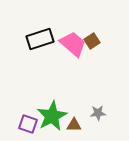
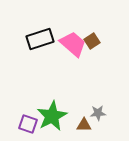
brown triangle: moved 10 px right
